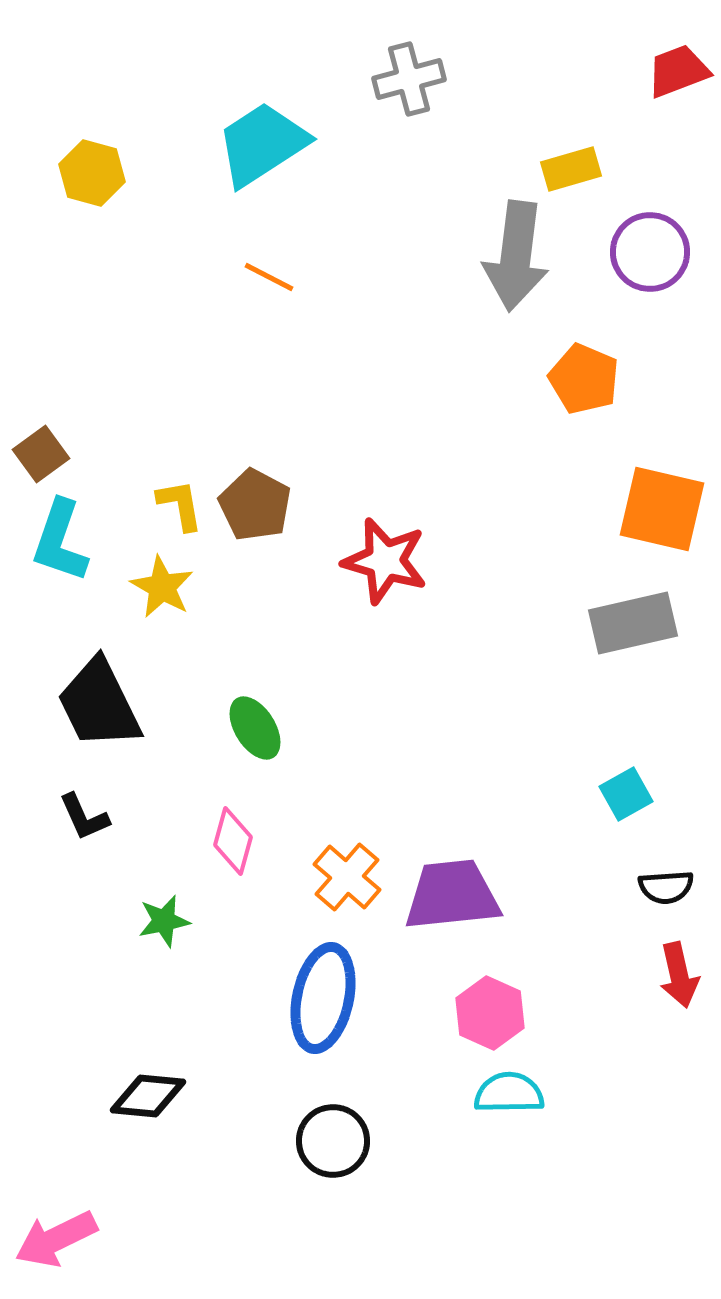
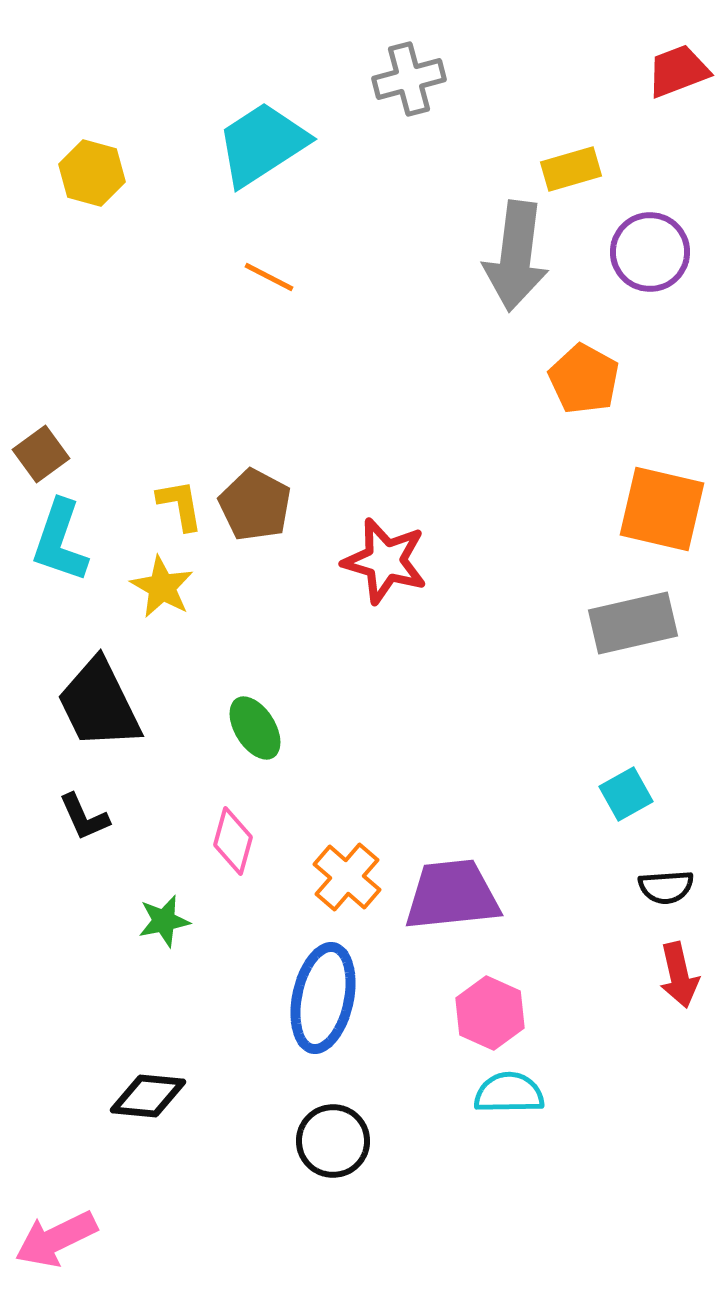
orange pentagon: rotated 6 degrees clockwise
